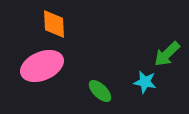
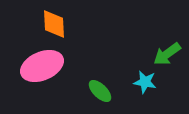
green arrow: rotated 8 degrees clockwise
